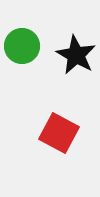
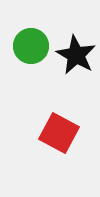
green circle: moved 9 px right
